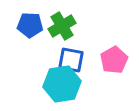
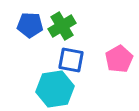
pink pentagon: moved 5 px right, 1 px up
cyan hexagon: moved 7 px left, 5 px down
